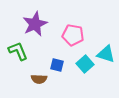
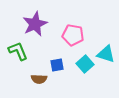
blue square: rotated 24 degrees counterclockwise
